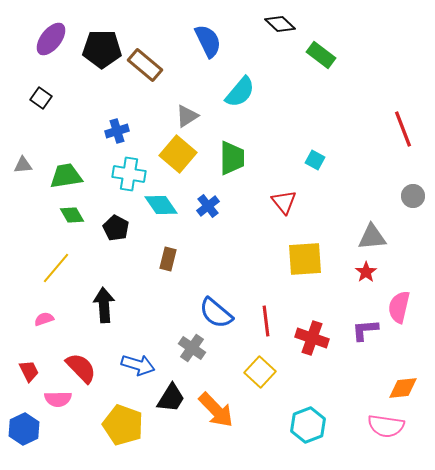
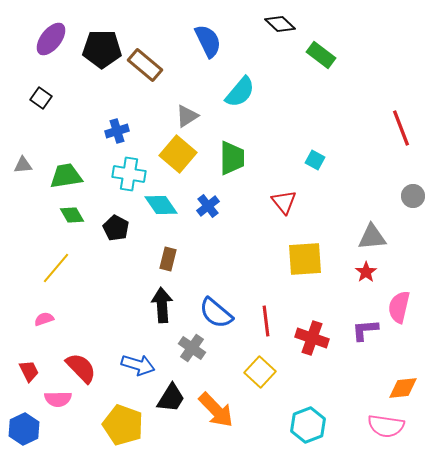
red line at (403, 129): moved 2 px left, 1 px up
black arrow at (104, 305): moved 58 px right
